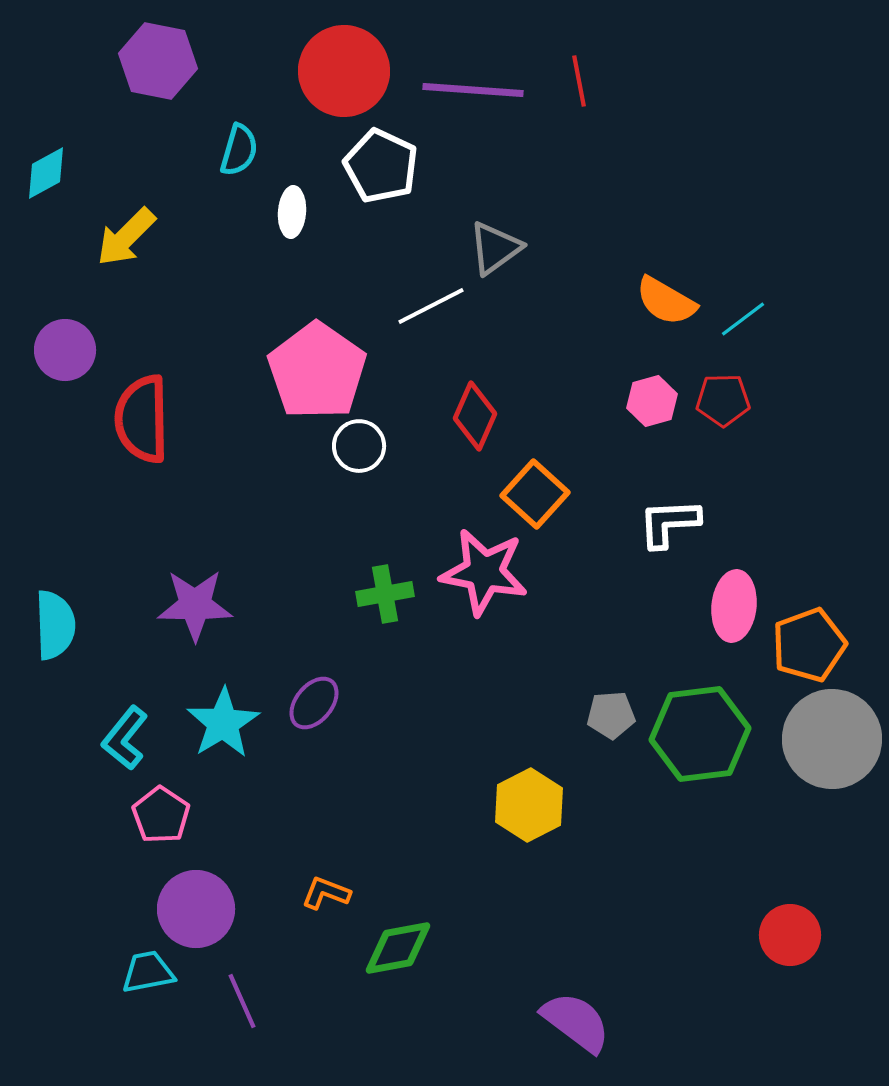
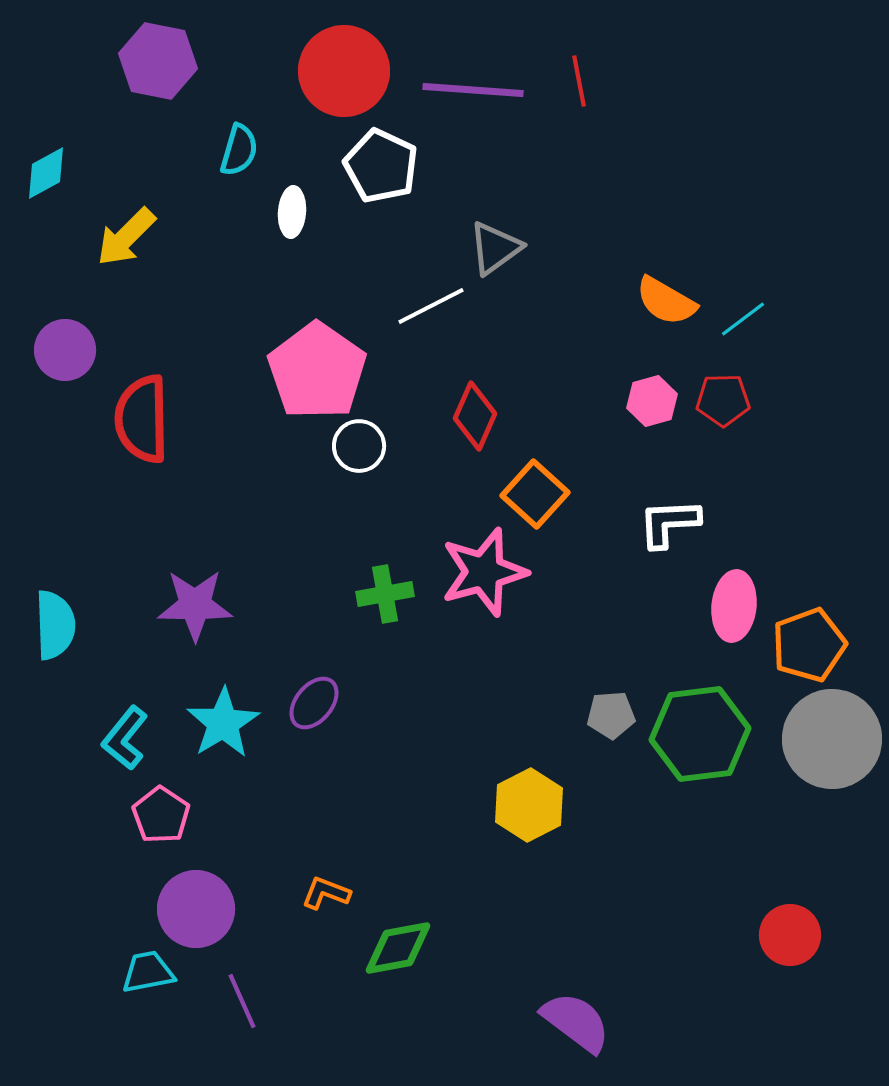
pink star at (484, 572): rotated 26 degrees counterclockwise
